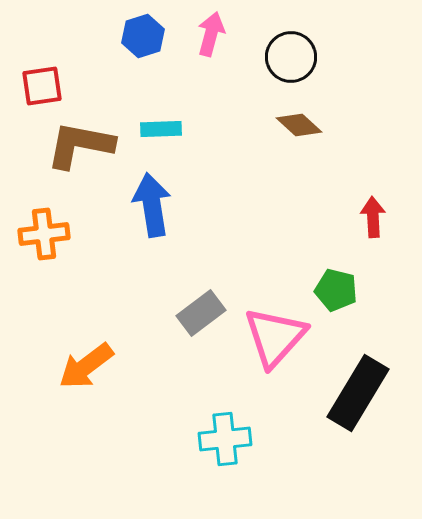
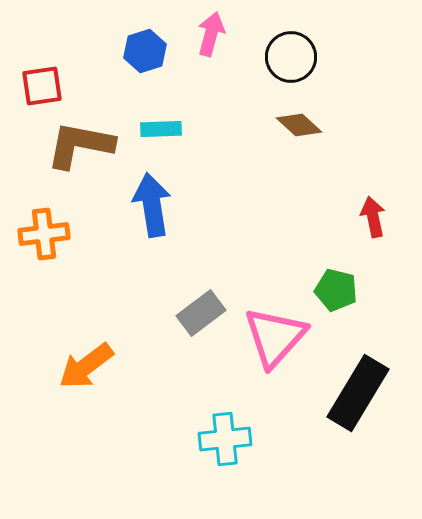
blue hexagon: moved 2 px right, 15 px down
red arrow: rotated 9 degrees counterclockwise
